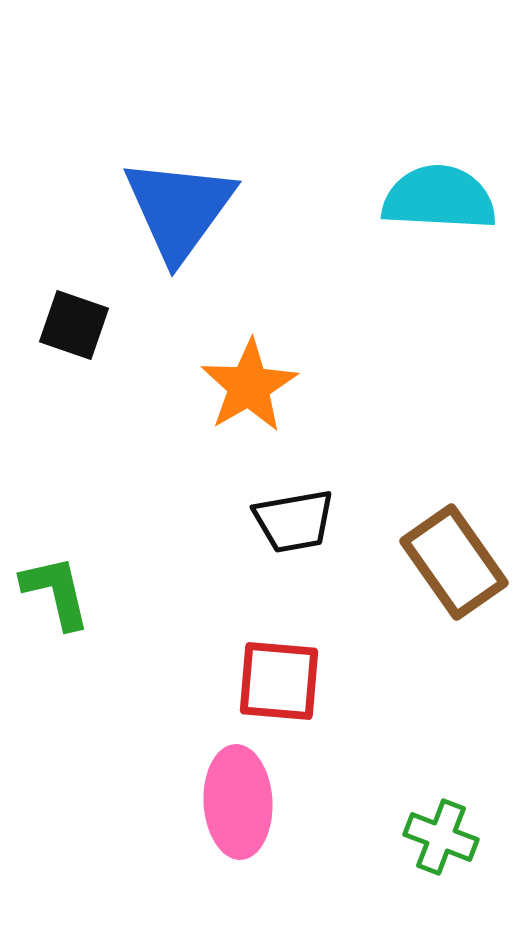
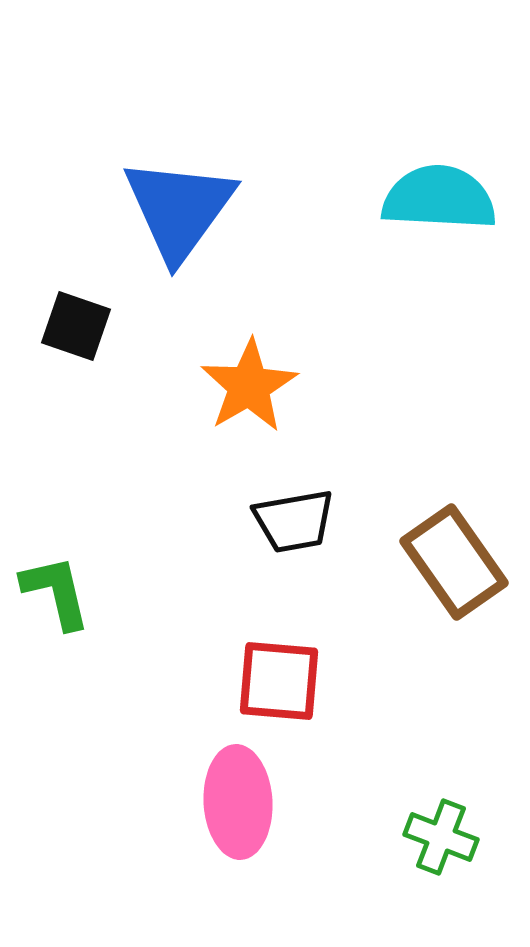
black square: moved 2 px right, 1 px down
